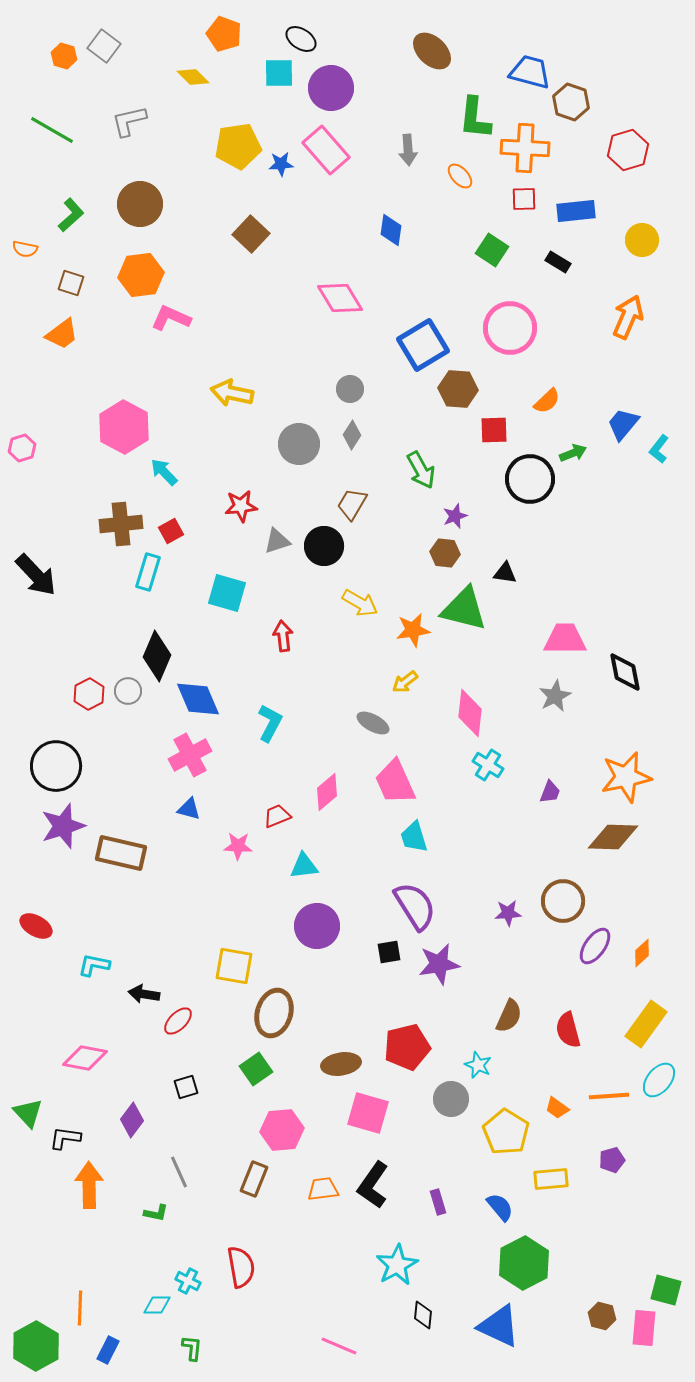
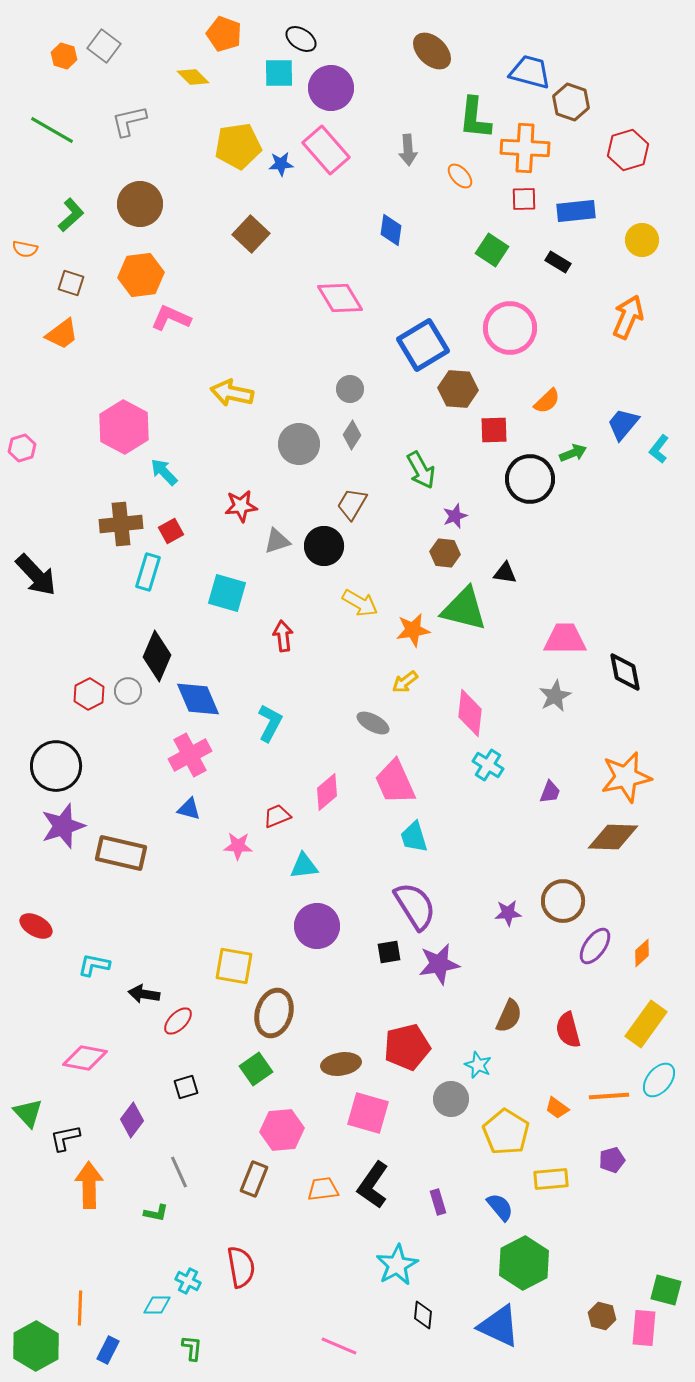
black L-shape at (65, 1138): rotated 20 degrees counterclockwise
